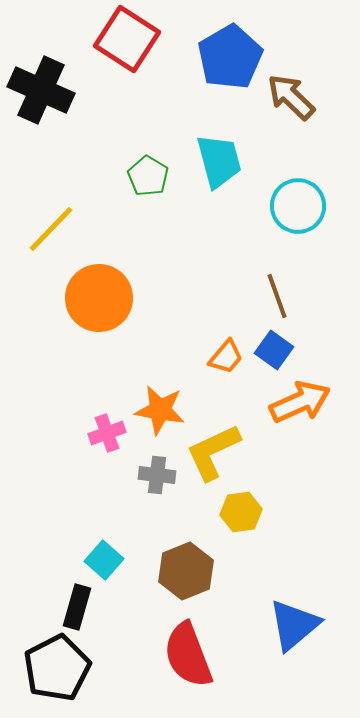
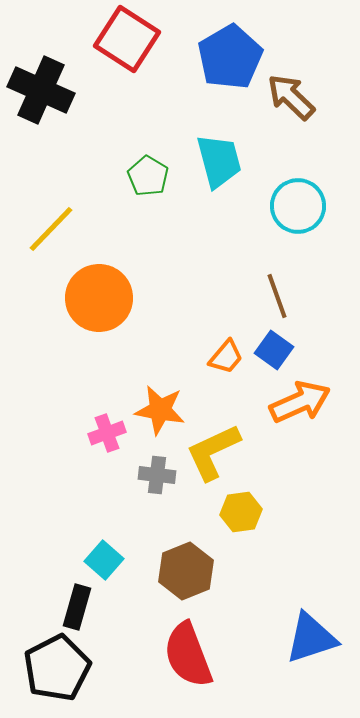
blue triangle: moved 17 px right, 13 px down; rotated 22 degrees clockwise
